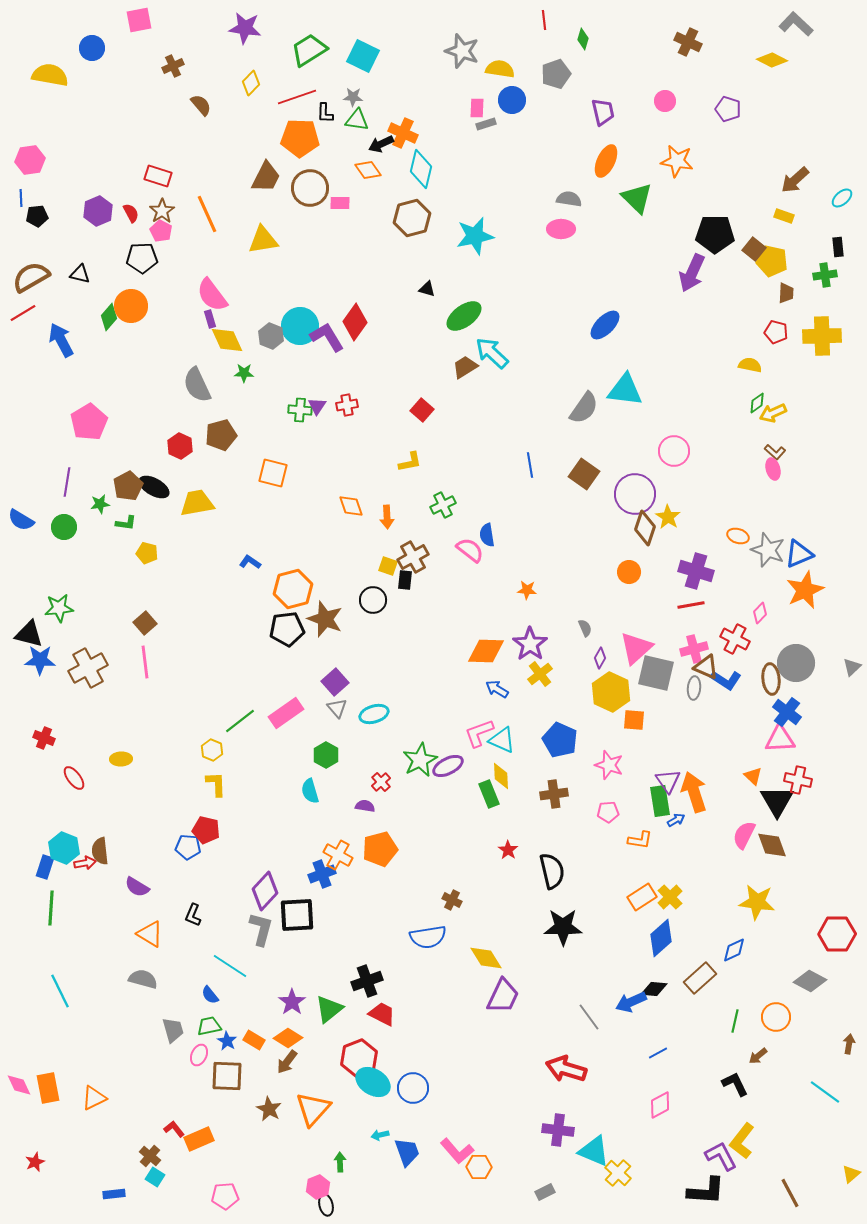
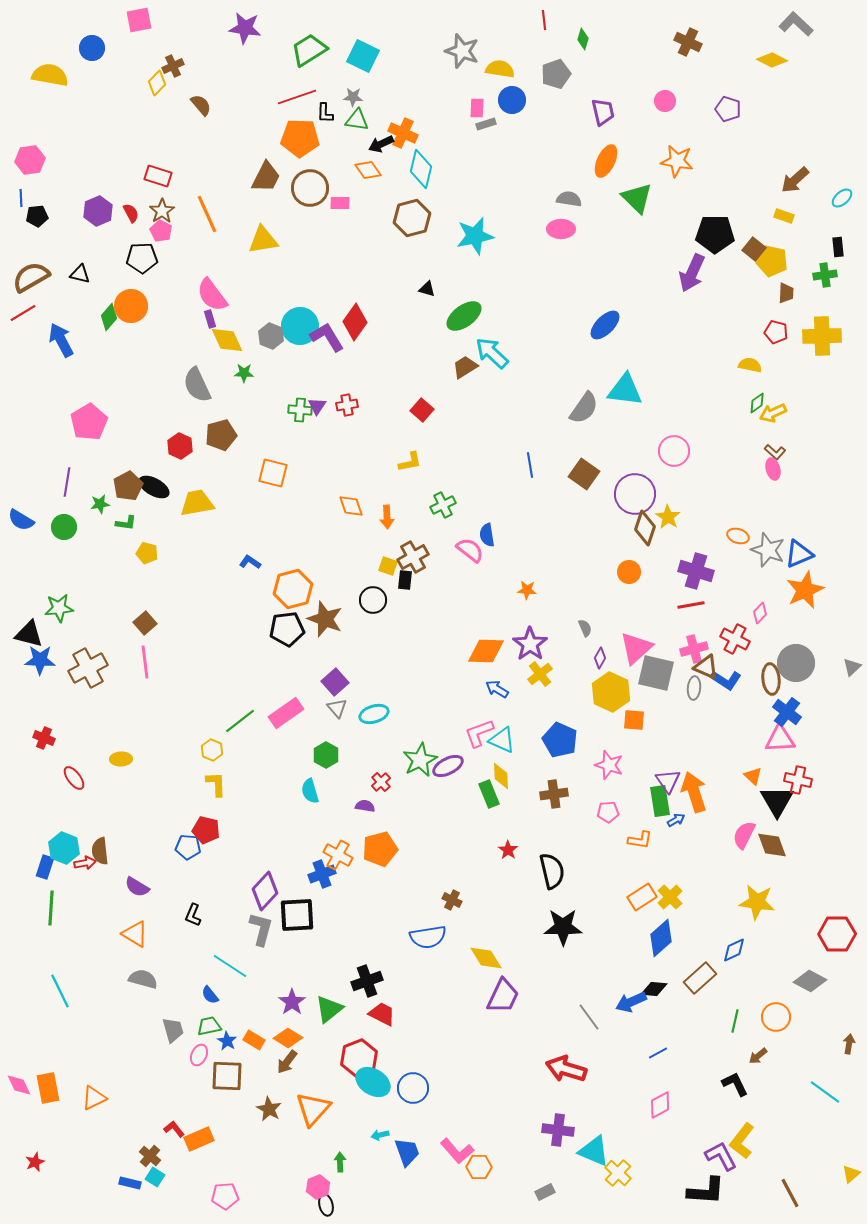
yellow diamond at (251, 83): moved 94 px left
orange triangle at (150, 934): moved 15 px left
blue rectangle at (114, 1194): moved 16 px right, 11 px up; rotated 20 degrees clockwise
